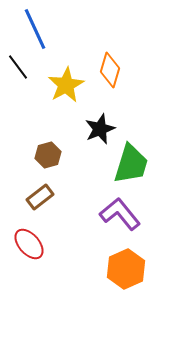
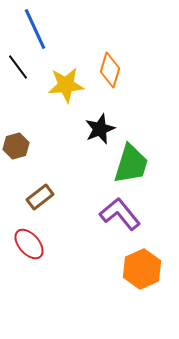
yellow star: rotated 24 degrees clockwise
brown hexagon: moved 32 px left, 9 px up
orange hexagon: moved 16 px right
